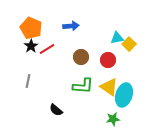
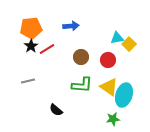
orange pentagon: rotated 30 degrees counterclockwise
gray line: rotated 64 degrees clockwise
green L-shape: moved 1 px left, 1 px up
